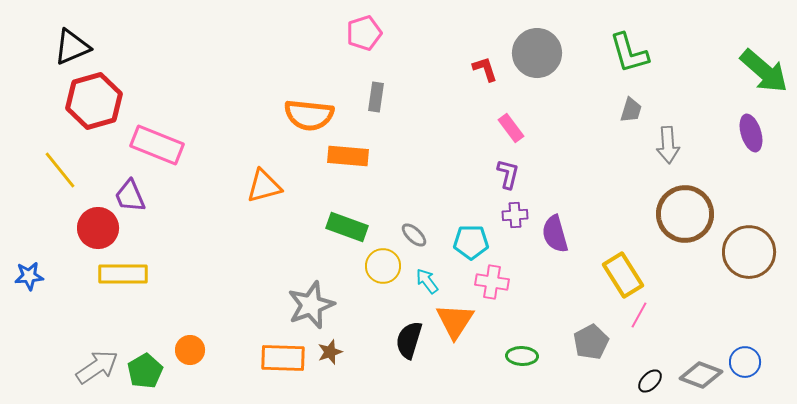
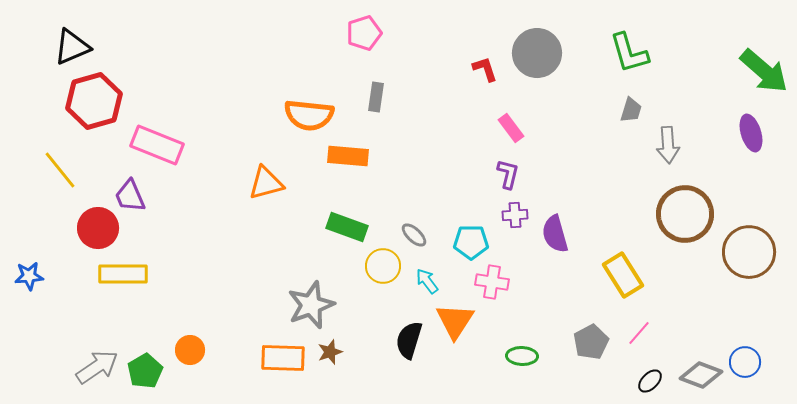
orange triangle at (264, 186): moved 2 px right, 3 px up
pink line at (639, 315): moved 18 px down; rotated 12 degrees clockwise
